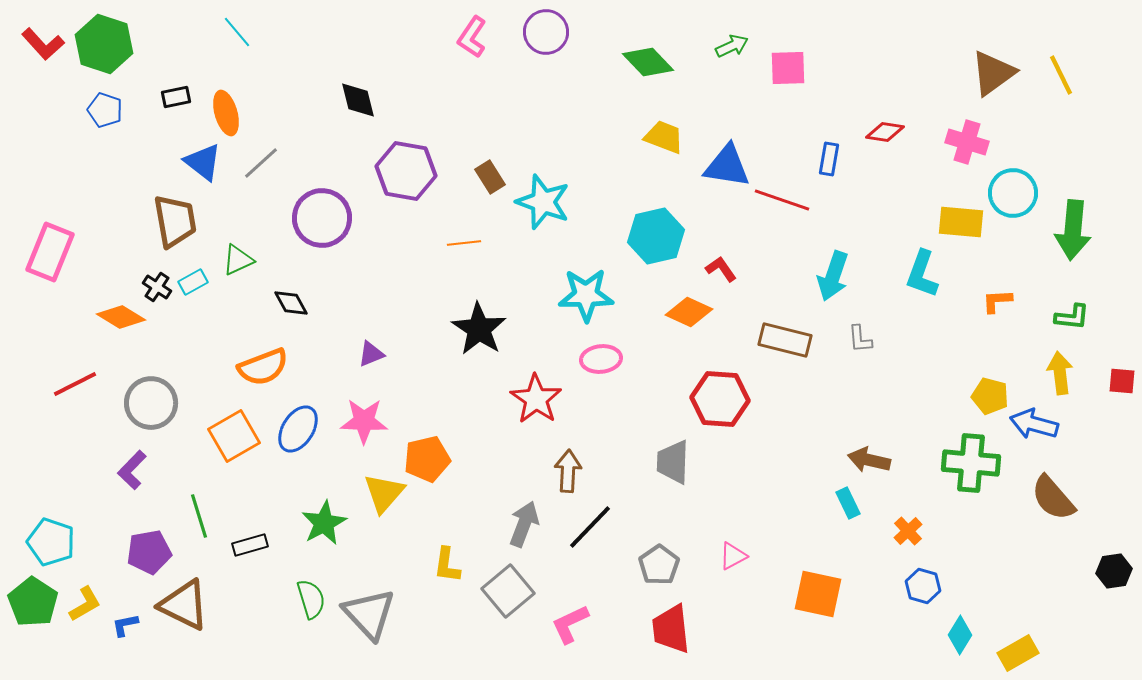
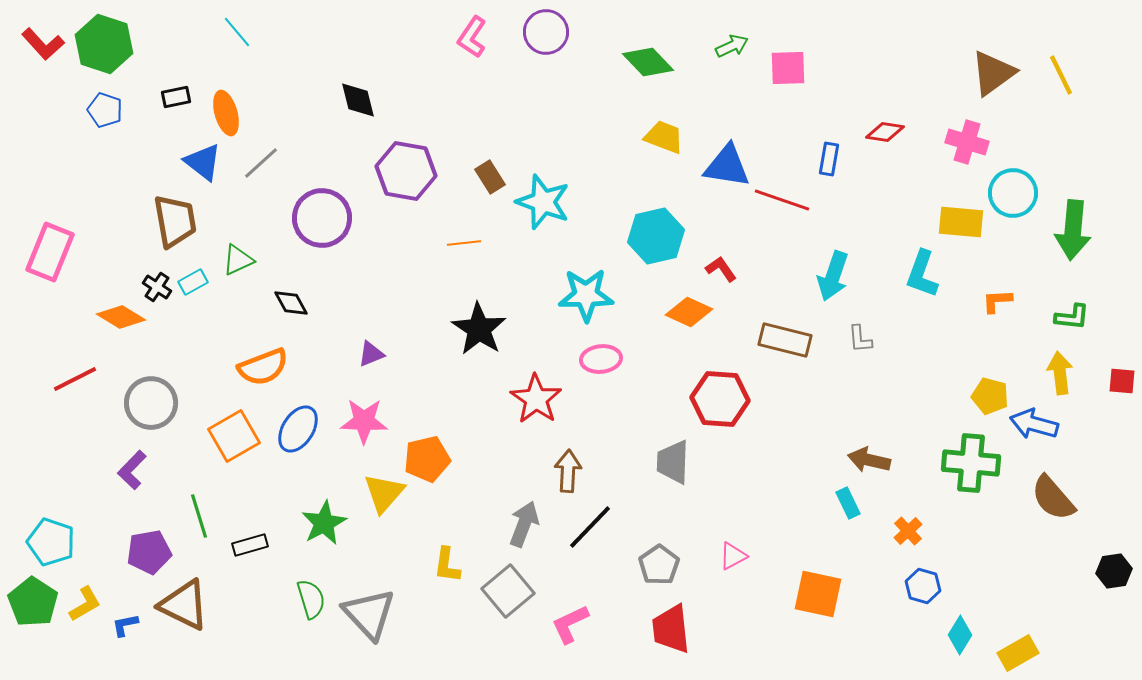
red line at (75, 384): moved 5 px up
